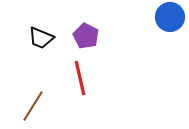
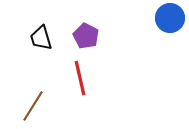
blue circle: moved 1 px down
black trapezoid: rotated 52 degrees clockwise
